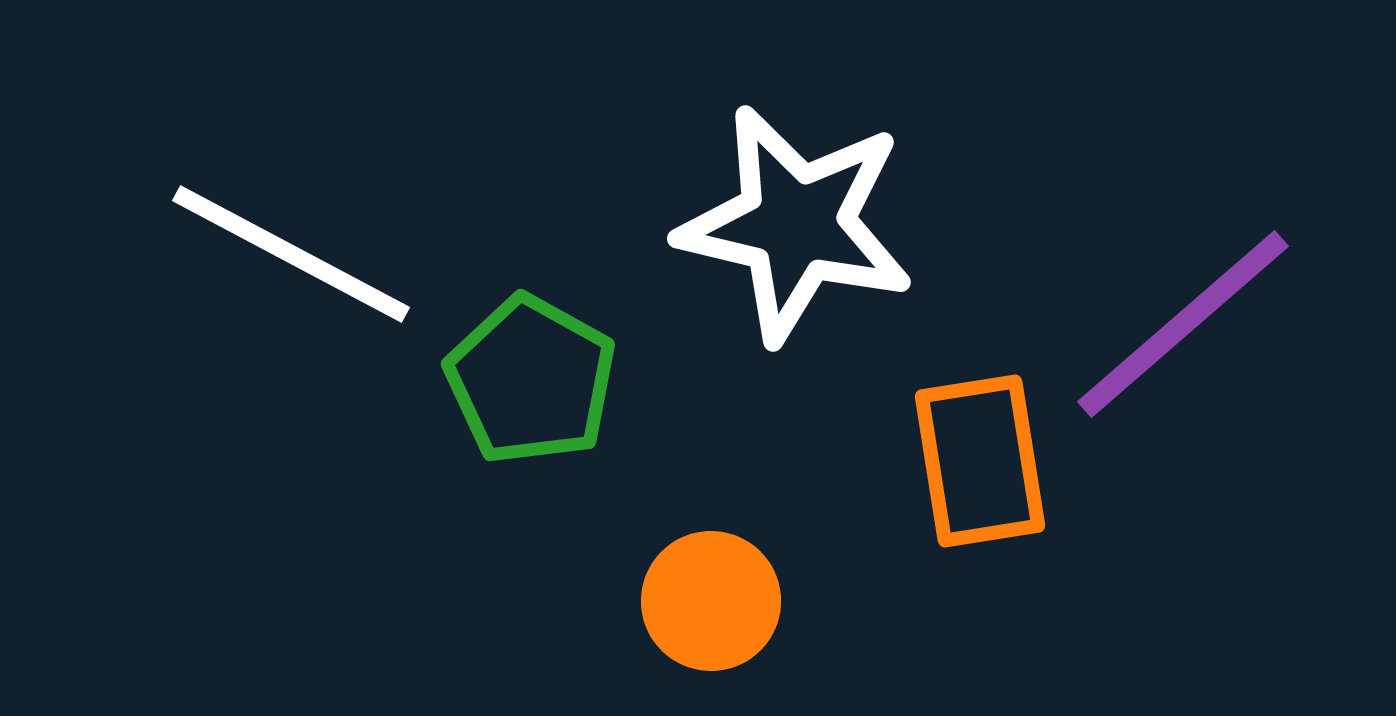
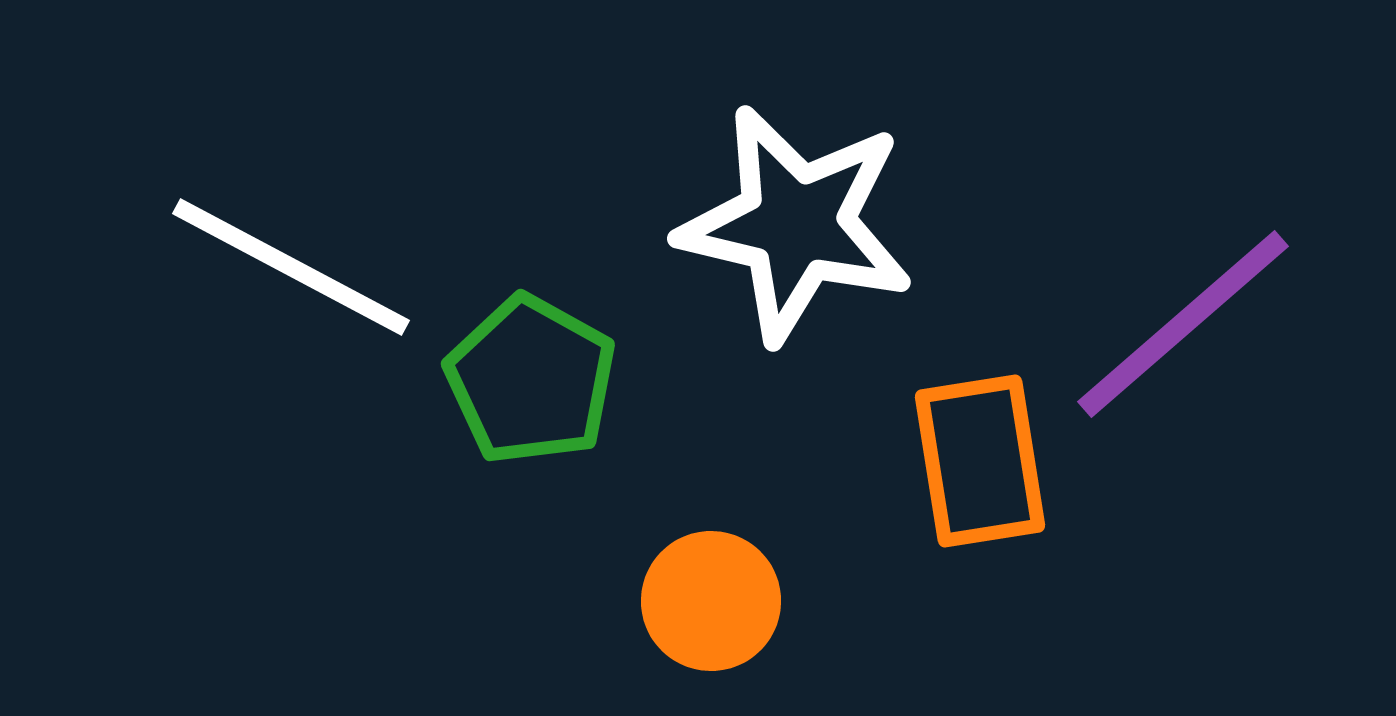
white line: moved 13 px down
